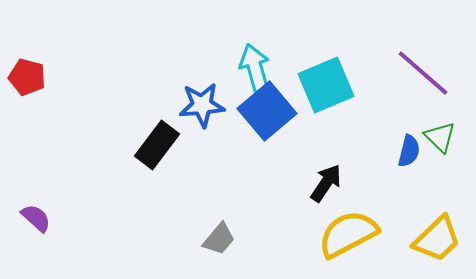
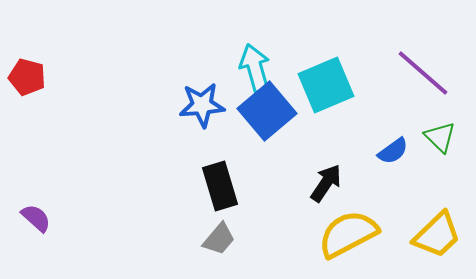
black rectangle: moved 63 px right, 41 px down; rotated 54 degrees counterclockwise
blue semicircle: moved 16 px left; rotated 40 degrees clockwise
yellow trapezoid: moved 4 px up
